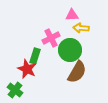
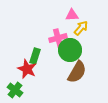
yellow arrow: rotated 126 degrees clockwise
pink cross: moved 7 px right; rotated 12 degrees clockwise
